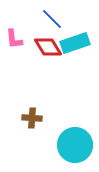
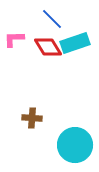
pink L-shape: rotated 95 degrees clockwise
